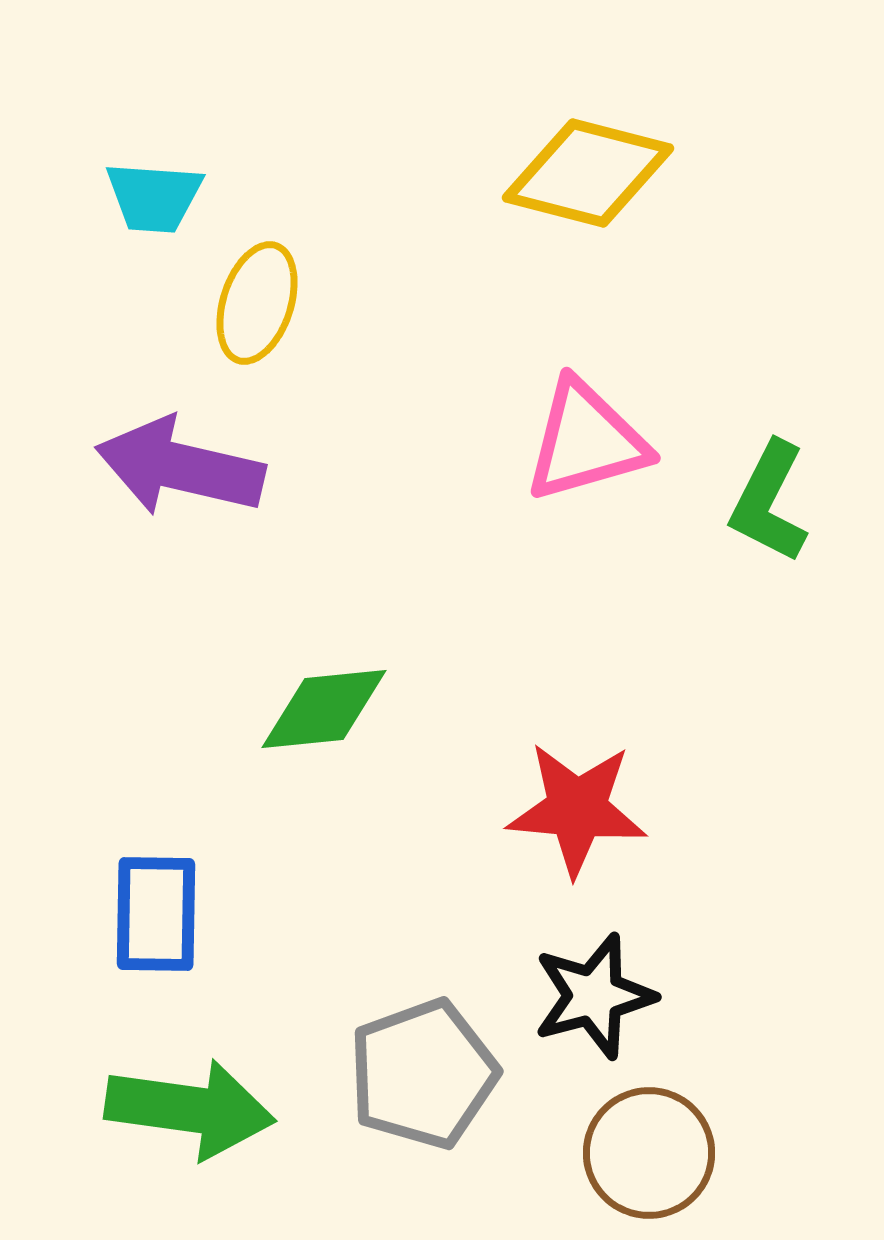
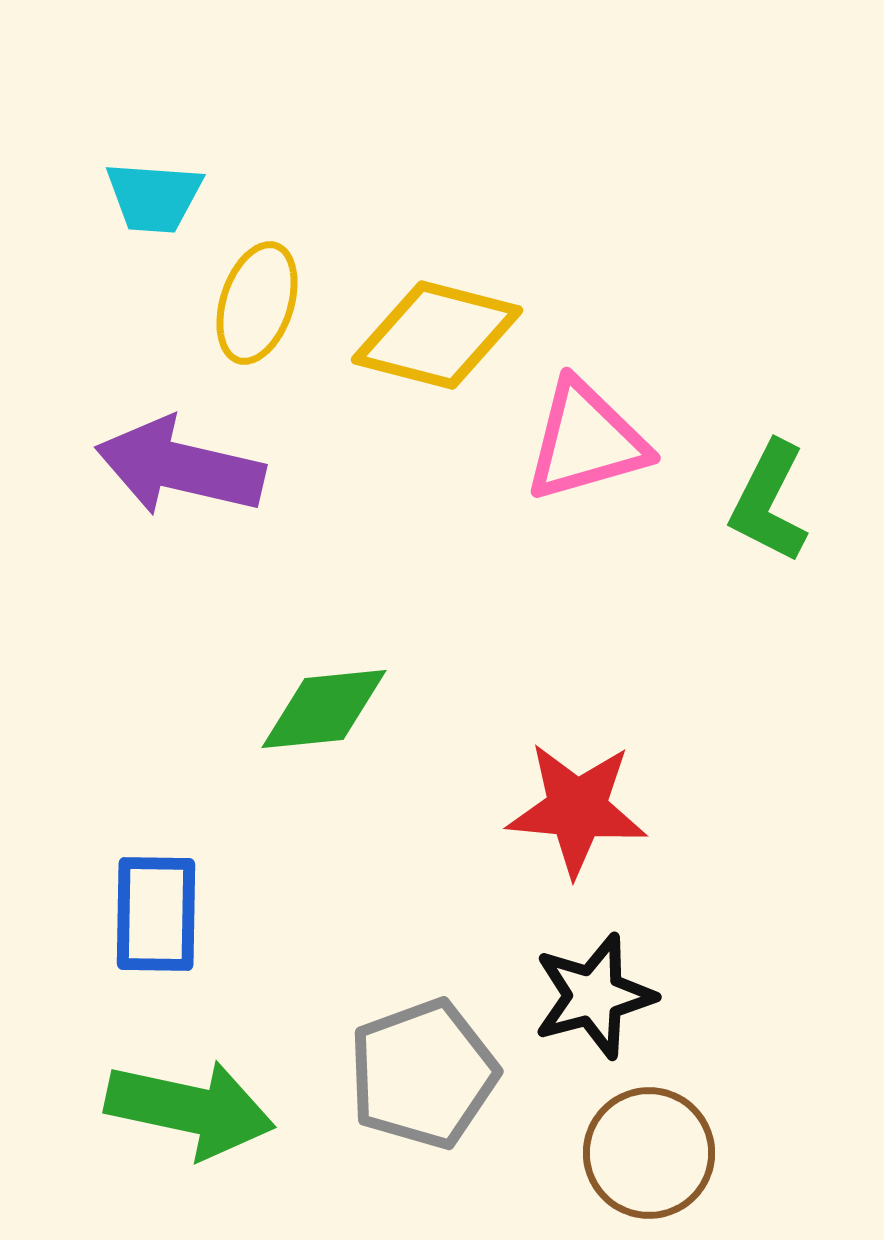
yellow diamond: moved 151 px left, 162 px down
green arrow: rotated 4 degrees clockwise
